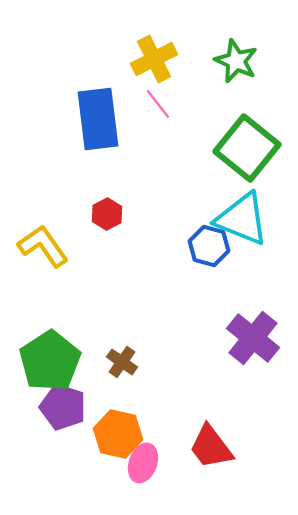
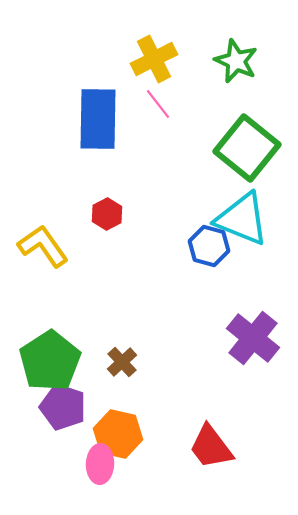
blue rectangle: rotated 8 degrees clockwise
brown cross: rotated 12 degrees clockwise
pink ellipse: moved 43 px left, 1 px down; rotated 18 degrees counterclockwise
